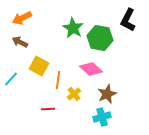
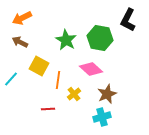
green star: moved 7 px left, 12 px down
